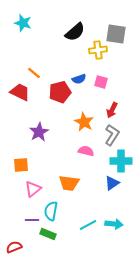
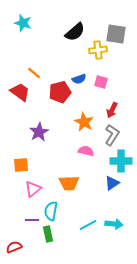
red trapezoid: rotated 10 degrees clockwise
orange trapezoid: rotated 10 degrees counterclockwise
green rectangle: rotated 56 degrees clockwise
